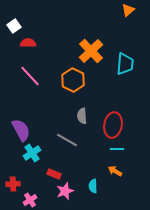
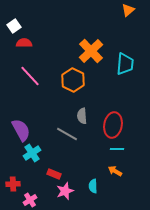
red semicircle: moved 4 px left
gray line: moved 6 px up
